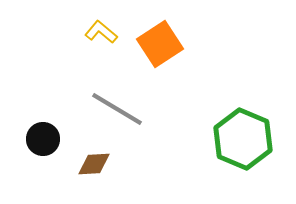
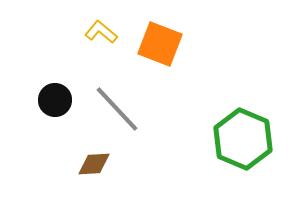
orange square: rotated 36 degrees counterclockwise
gray line: rotated 16 degrees clockwise
black circle: moved 12 px right, 39 px up
